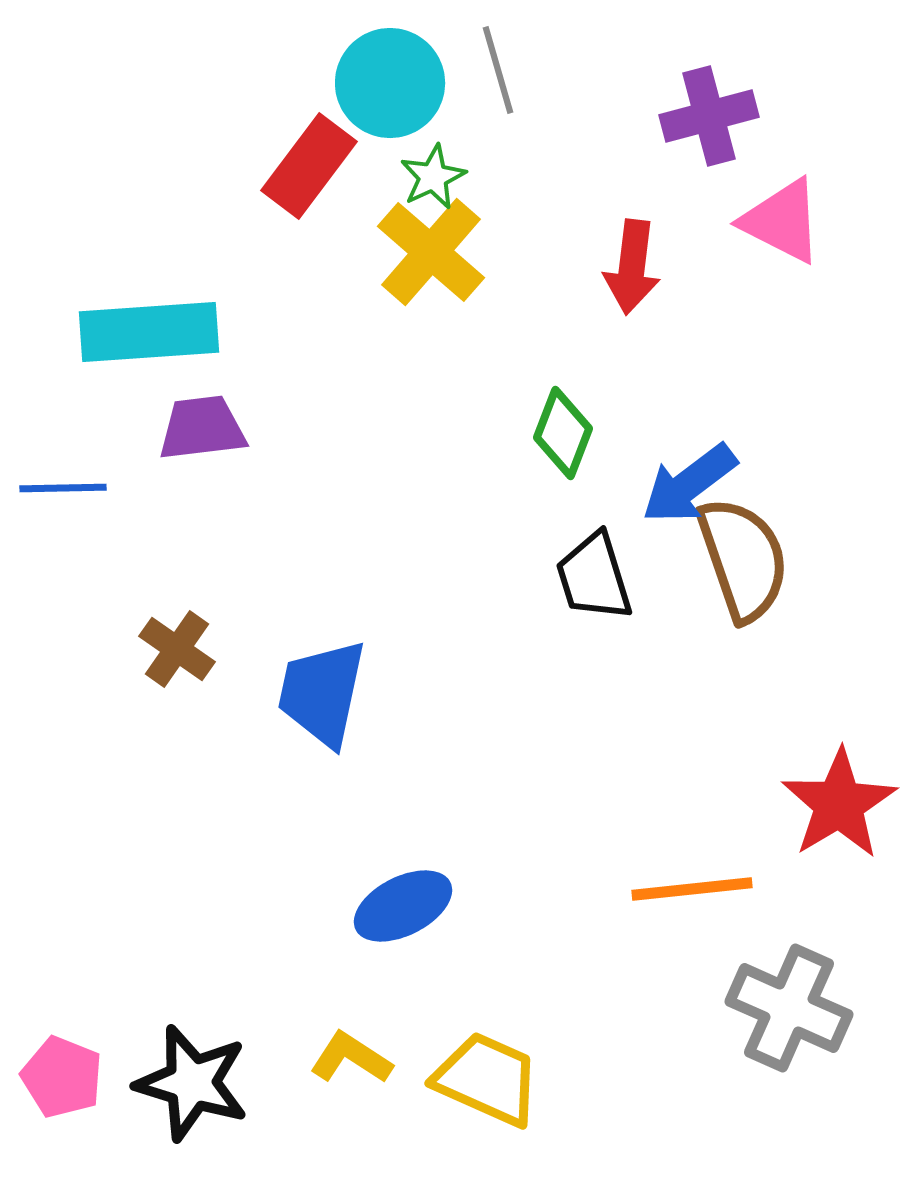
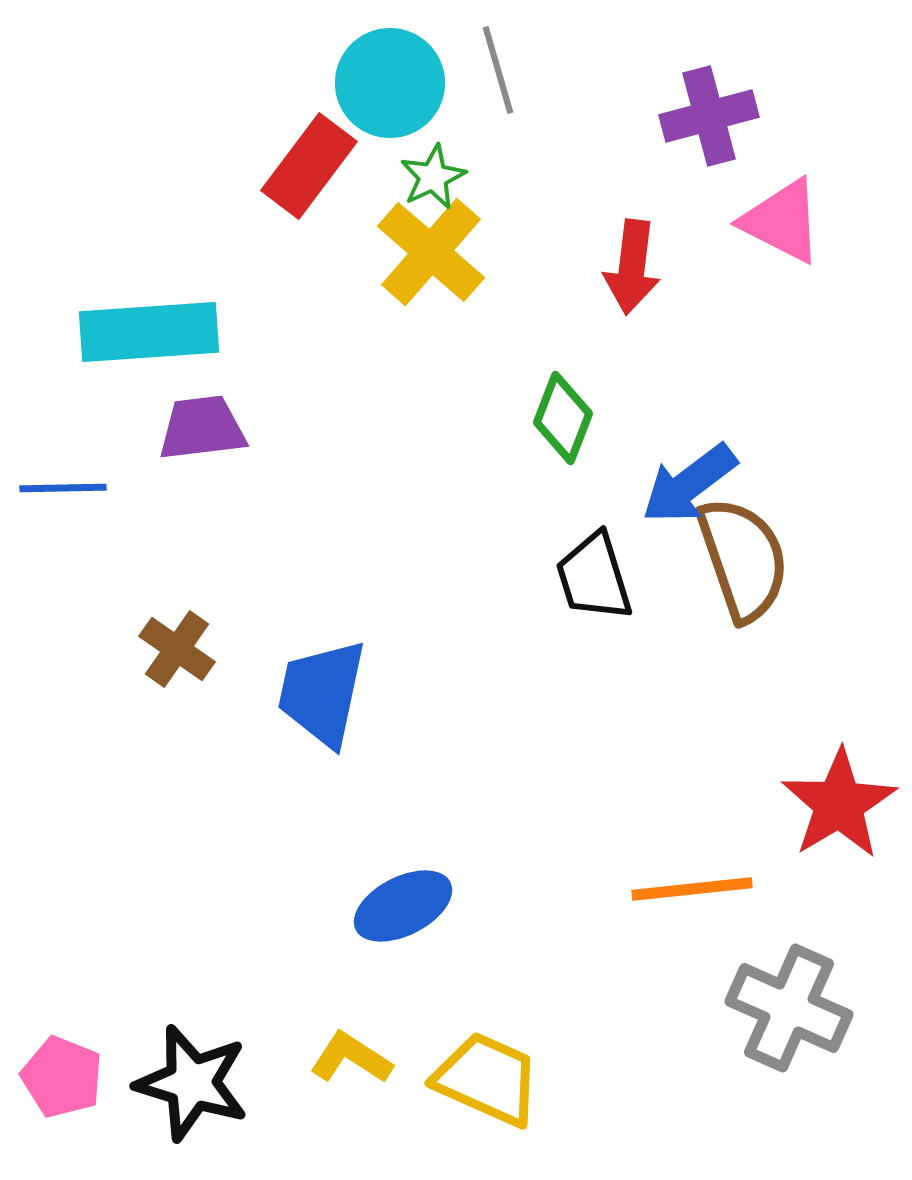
green diamond: moved 15 px up
